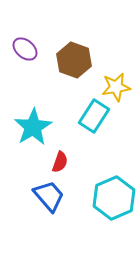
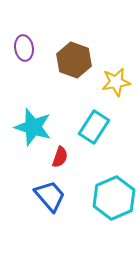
purple ellipse: moved 1 px left, 1 px up; rotated 40 degrees clockwise
yellow star: moved 5 px up
cyan rectangle: moved 11 px down
cyan star: rotated 24 degrees counterclockwise
red semicircle: moved 5 px up
blue trapezoid: moved 1 px right
